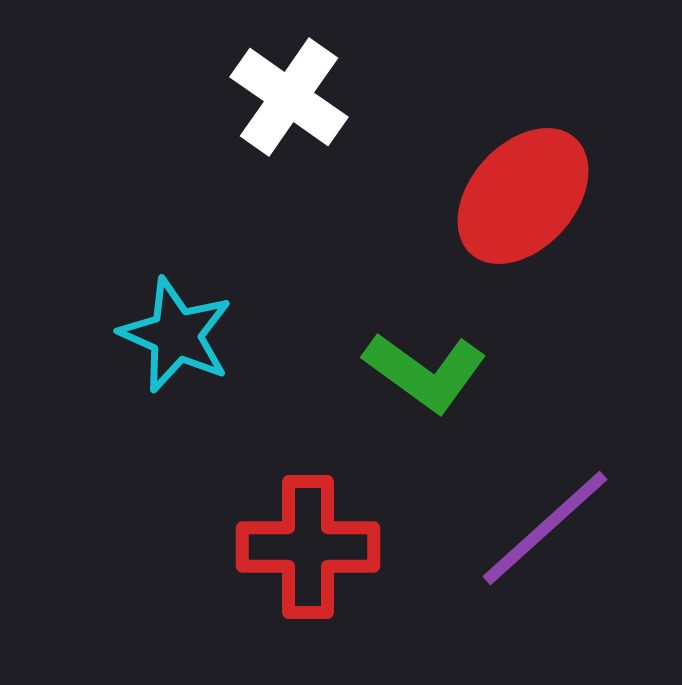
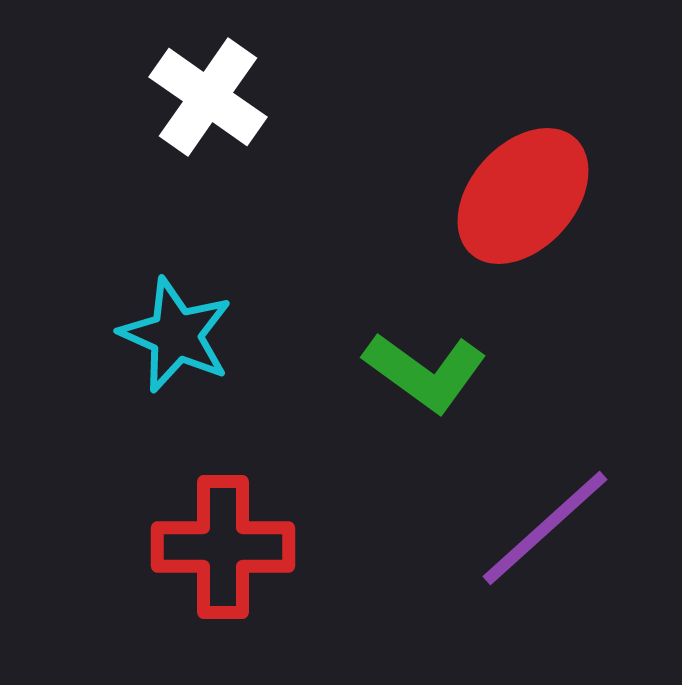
white cross: moved 81 px left
red cross: moved 85 px left
